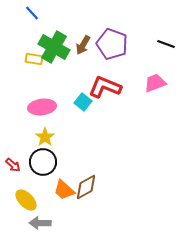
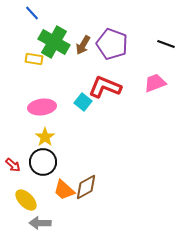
green cross: moved 5 px up
